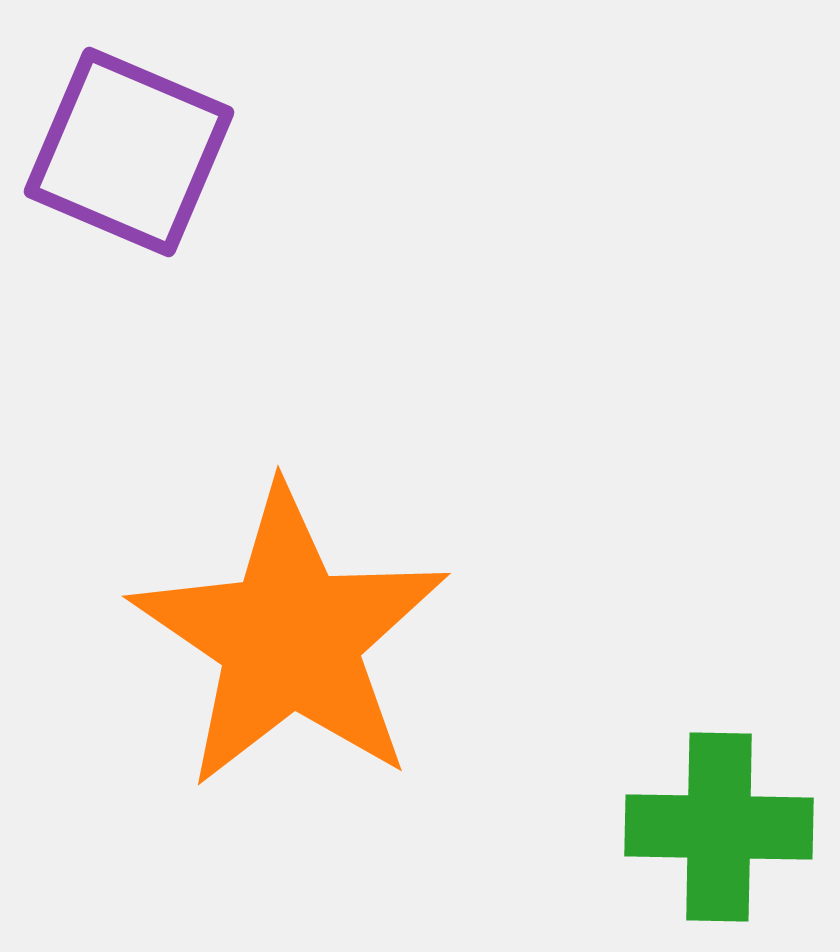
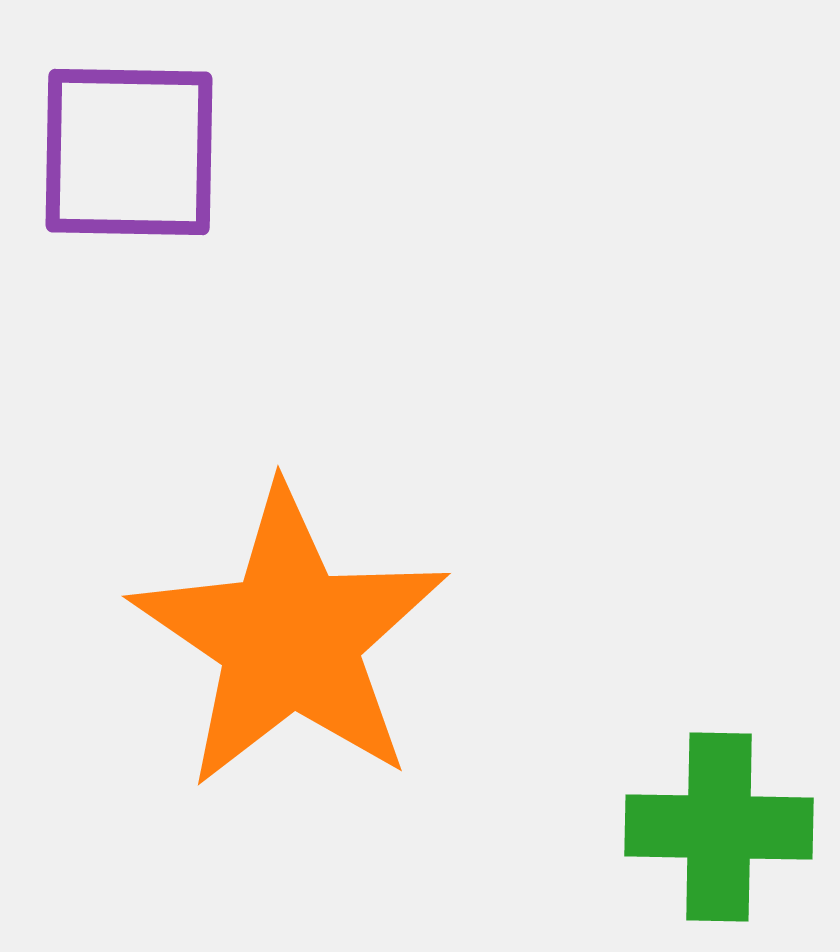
purple square: rotated 22 degrees counterclockwise
